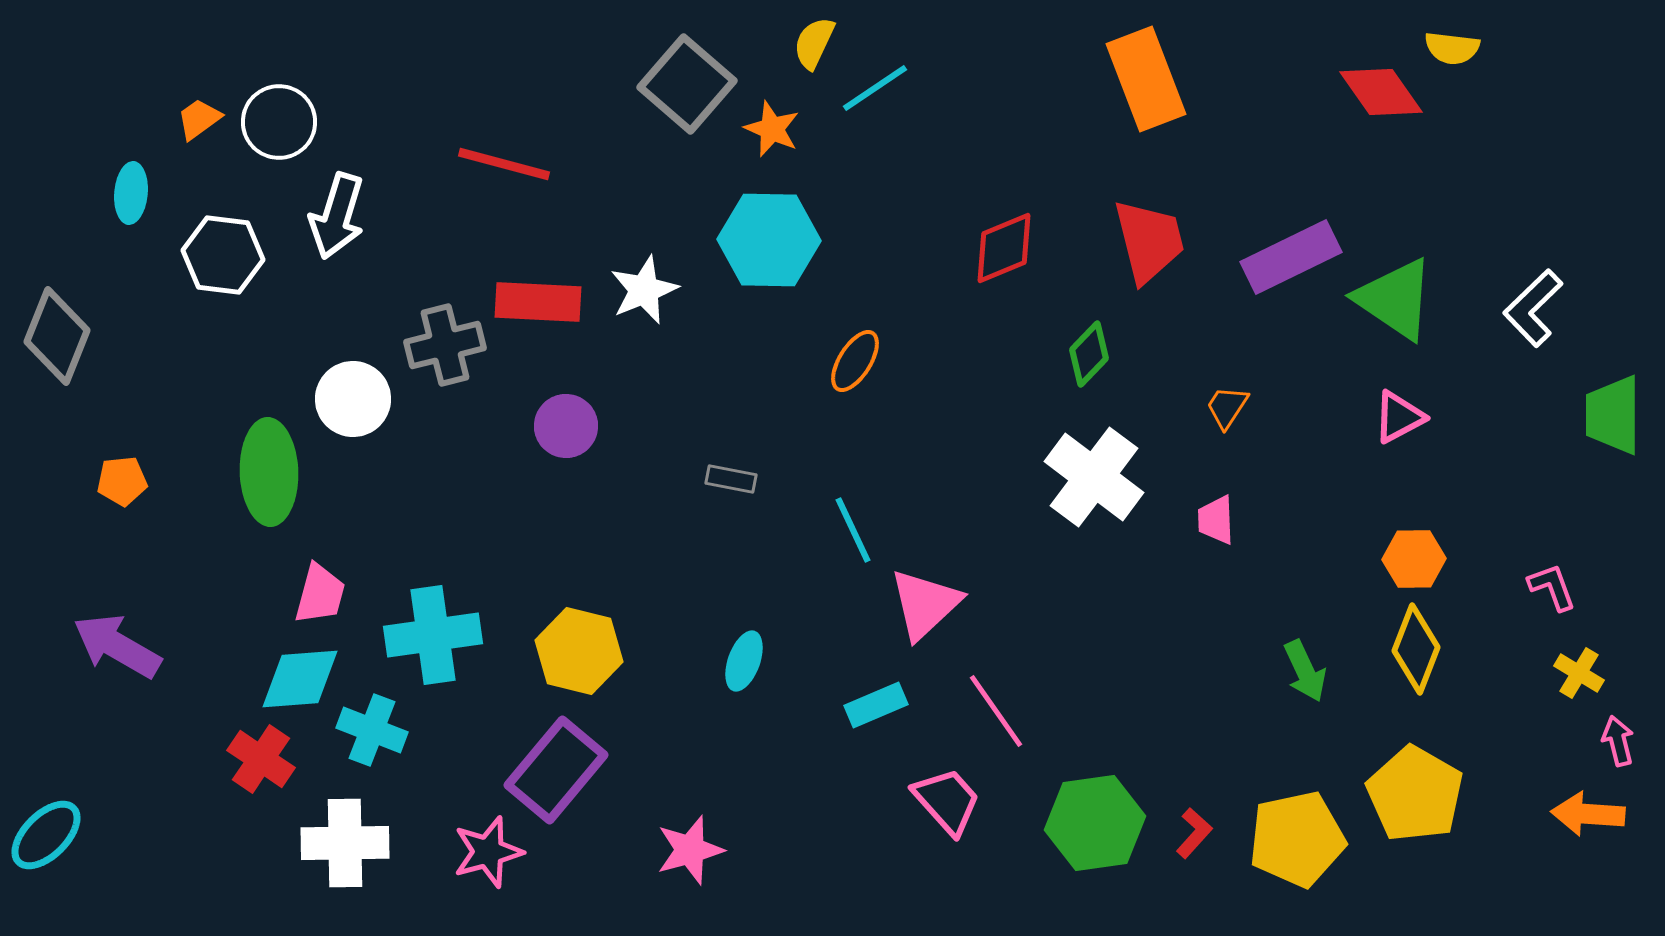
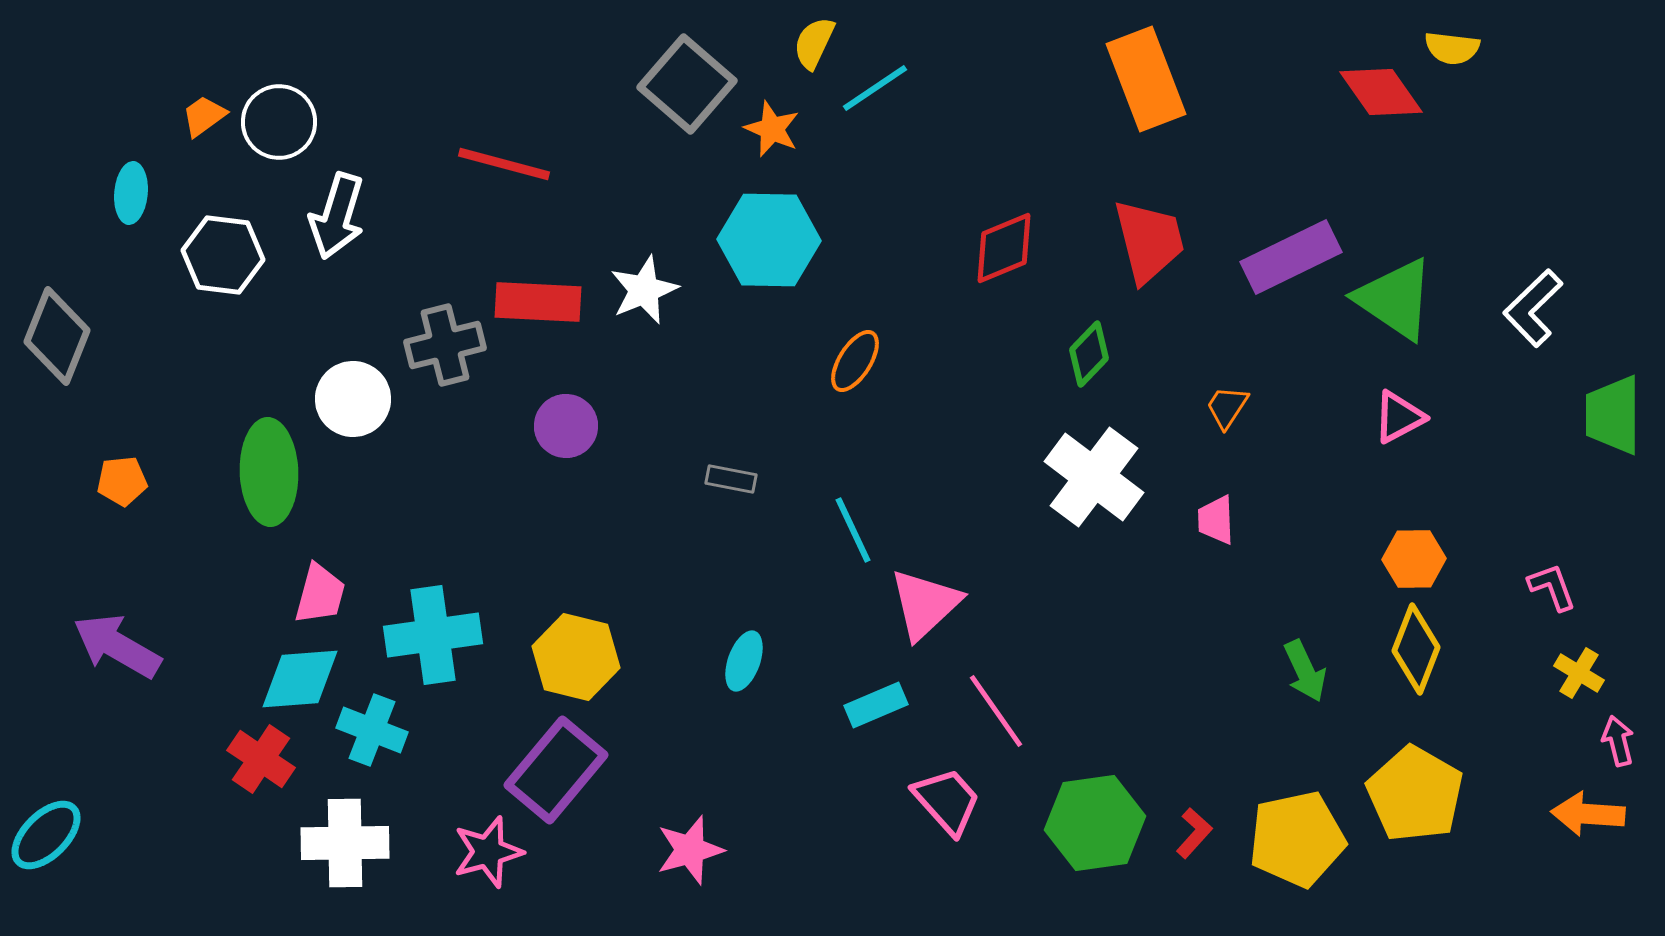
orange trapezoid at (199, 119): moved 5 px right, 3 px up
yellow hexagon at (579, 651): moved 3 px left, 6 px down
